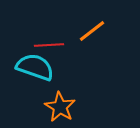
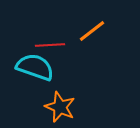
red line: moved 1 px right
orange star: rotated 8 degrees counterclockwise
